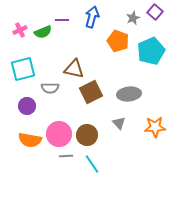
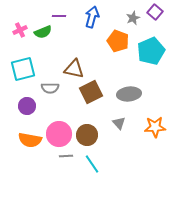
purple line: moved 3 px left, 4 px up
